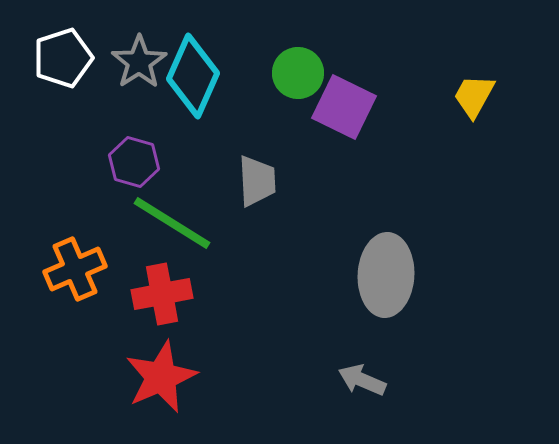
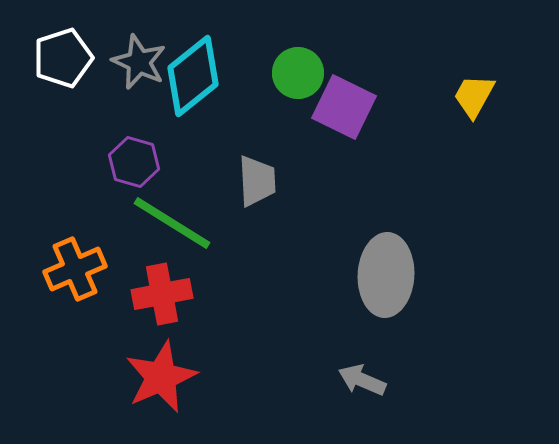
gray star: rotated 14 degrees counterclockwise
cyan diamond: rotated 28 degrees clockwise
